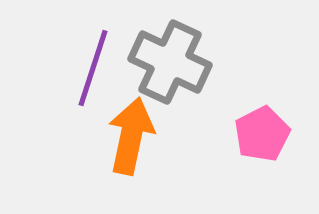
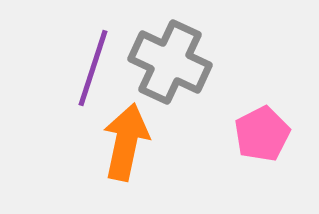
orange arrow: moved 5 px left, 6 px down
